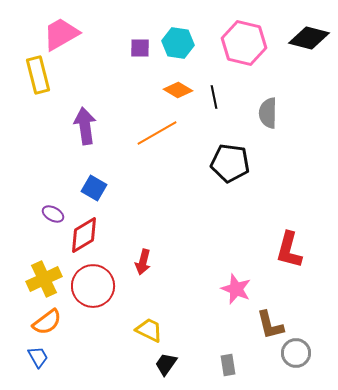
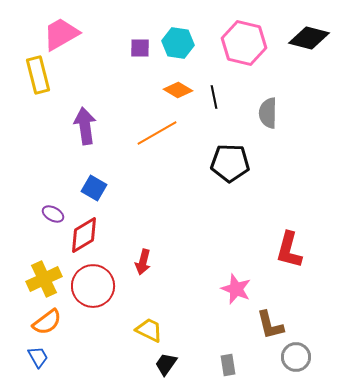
black pentagon: rotated 6 degrees counterclockwise
gray circle: moved 4 px down
